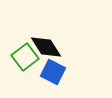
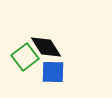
blue square: rotated 25 degrees counterclockwise
